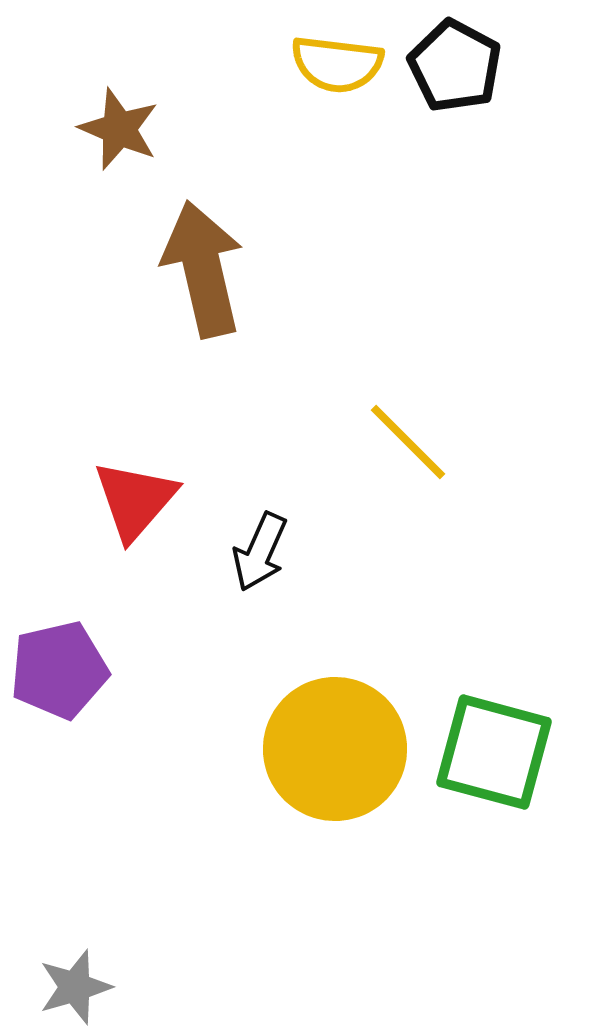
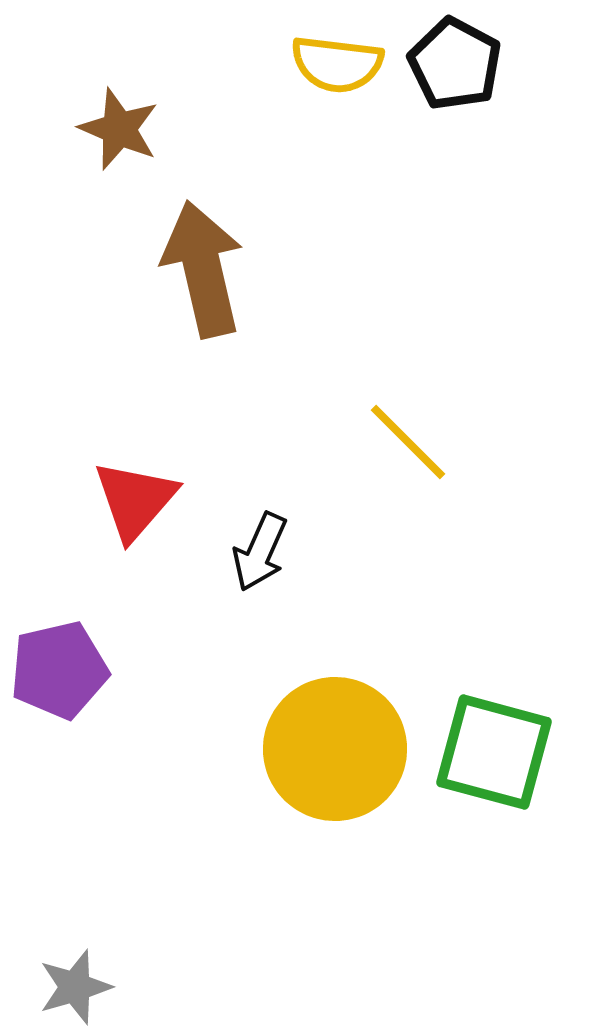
black pentagon: moved 2 px up
